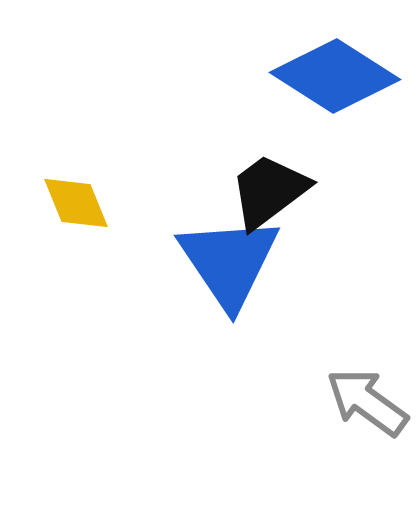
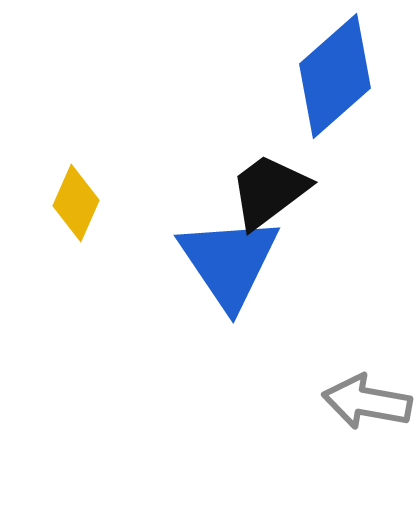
blue diamond: rotated 74 degrees counterclockwise
yellow diamond: rotated 46 degrees clockwise
gray arrow: rotated 26 degrees counterclockwise
